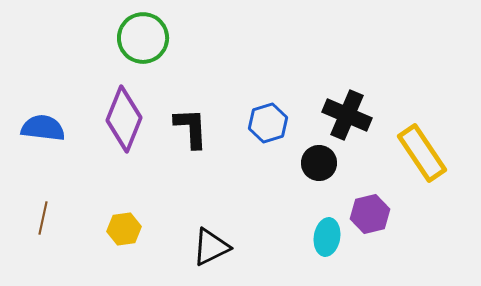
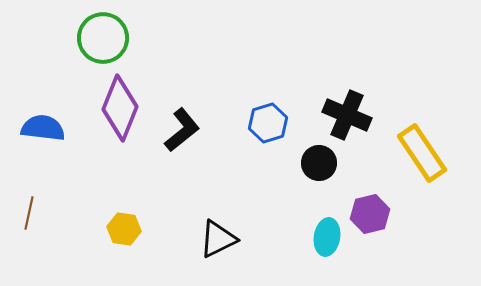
green circle: moved 40 px left
purple diamond: moved 4 px left, 11 px up
black L-shape: moved 9 px left, 2 px down; rotated 54 degrees clockwise
brown line: moved 14 px left, 5 px up
yellow hexagon: rotated 16 degrees clockwise
black triangle: moved 7 px right, 8 px up
